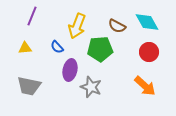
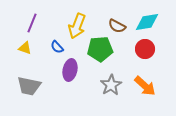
purple line: moved 7 px down
cyan diamond: rotated 70 degrees counterclockwise
yellow triangle: rotated 24 degrees clockwise
red circle: moved 4 px left, 3 px up
gray star: moved 20 px right, 2 px up; rotated 20 degrees clockwise
